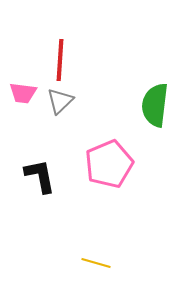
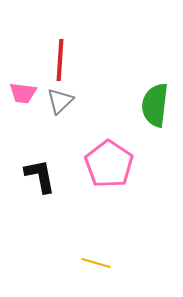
pink pentagon: rotated 15 degrees counterclockwise
